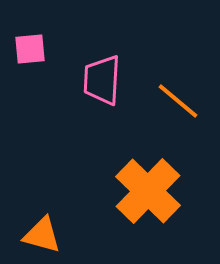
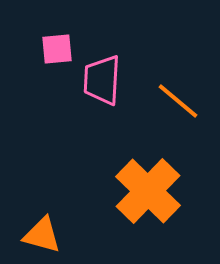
pink square: moved 27 px right
